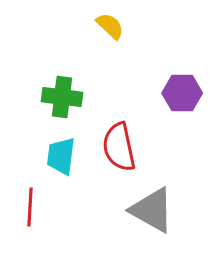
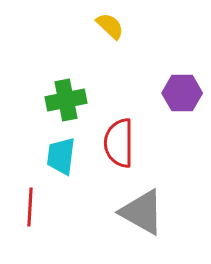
green cross: moved 4 px right, 3 px down; rotated 18 degrees counterclockwise
red semicircle: moved 4 px up; rotated 12 degrees clockwise
gray triangle: moved 10 px left, 2 px down
